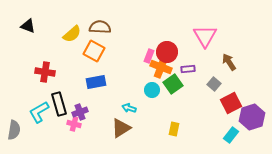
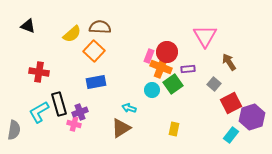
orange square: rotated 15 degrees clockwise
red cross: moved 6 px left
